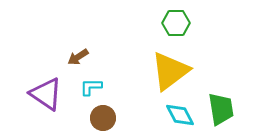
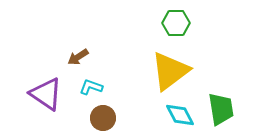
cyan L-shape: rotated 20 degrees clockwise
